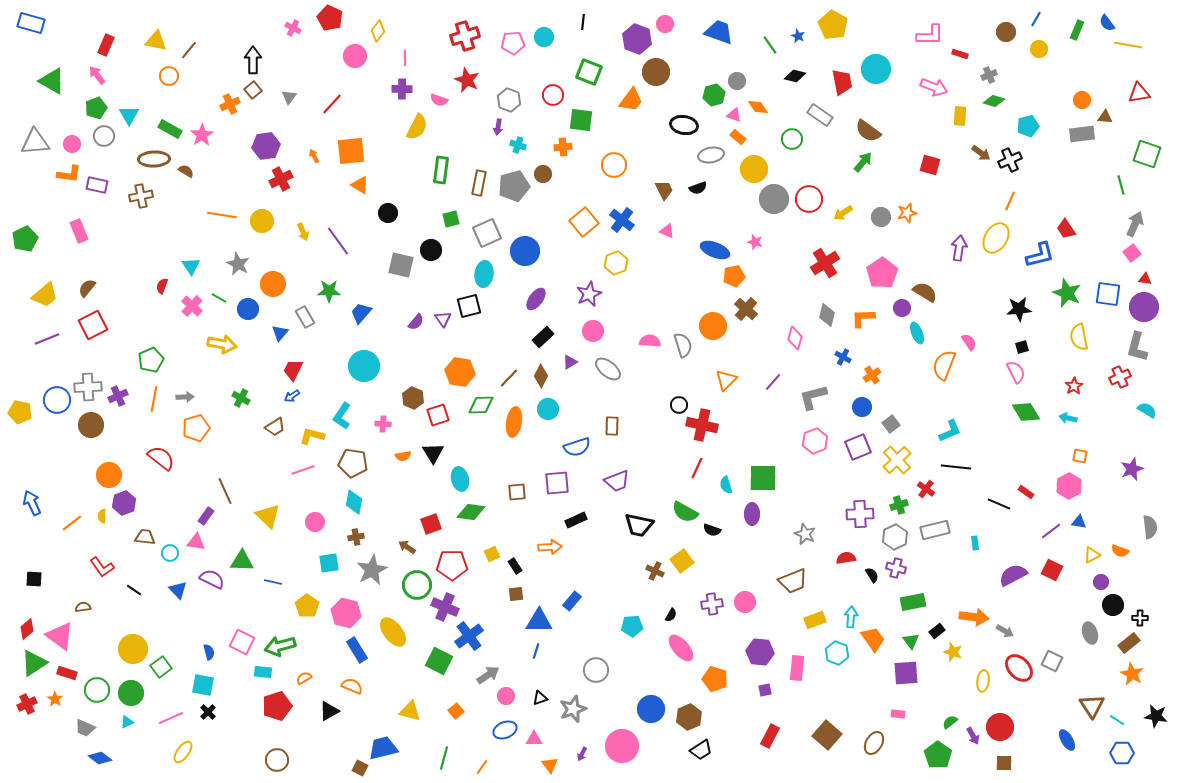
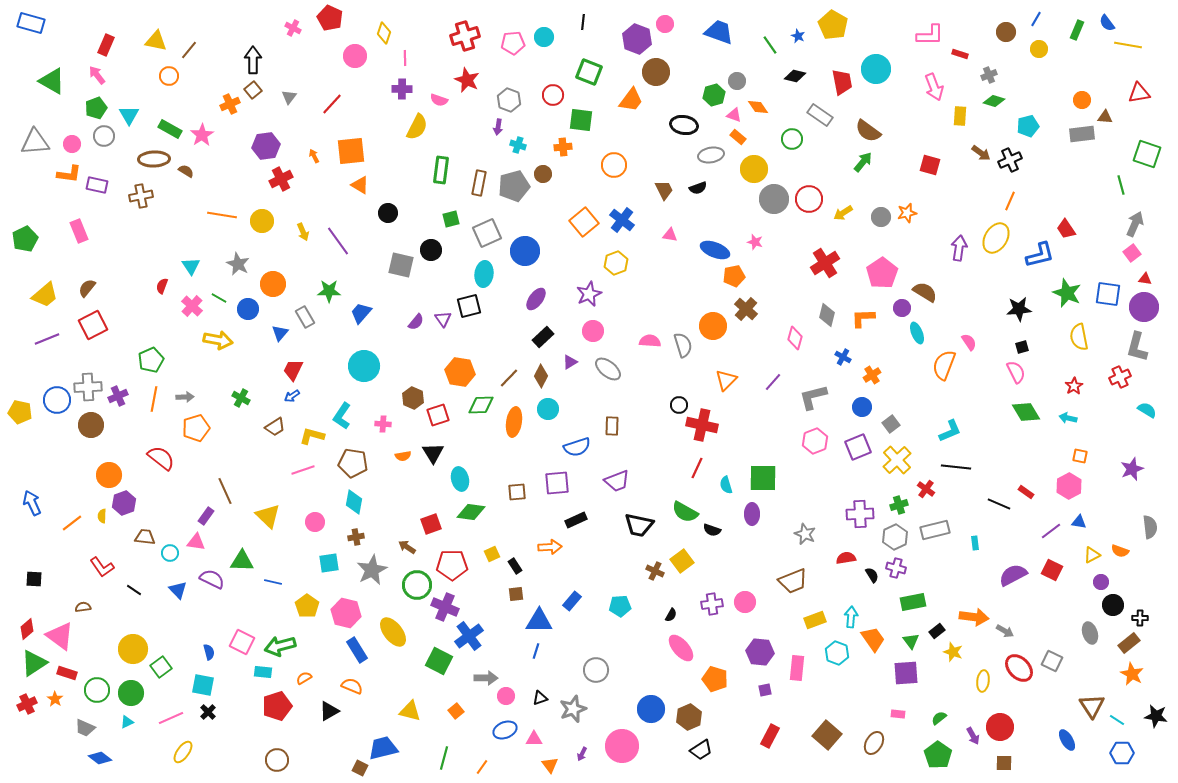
yellow diamond at (378, 31): moved 6 px right, 2 px down; rotated 20 degrees counterclockwise
pink arrow at (934, 87): rotated 48 degrees clockwise
pink triangle at (667, 231): moved 3 px right, 4 px down; rotated 14 degrees counterclockwise
yellow arrow at (222, 344): moved 4 px left, 4 px up
cyan pentagon at (632, 626): moved 12 px left, 20 px up
gray arrow at (488, 675): moved 2 px left, 3 px down; rotated 35 degrees clockwise
green semicircle at (950, 722): moved 11 px left, 4 px up
